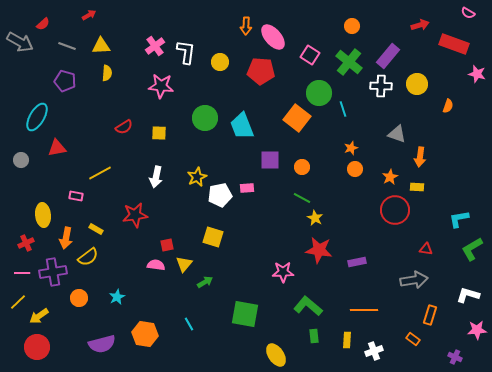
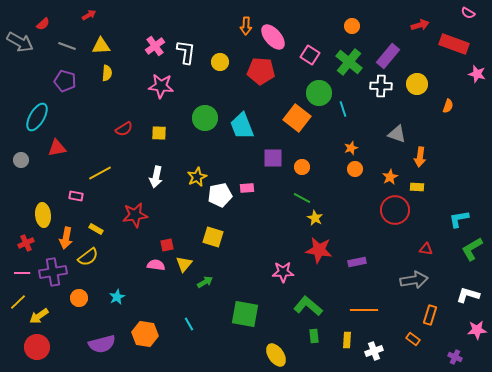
red semicircle at (124, 127): moved 2 px down
purple square at (270, 160): moved 3 px right, 2 px up
